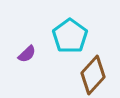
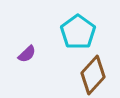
cyan pentagon: moved 8 px right, 4 px up
